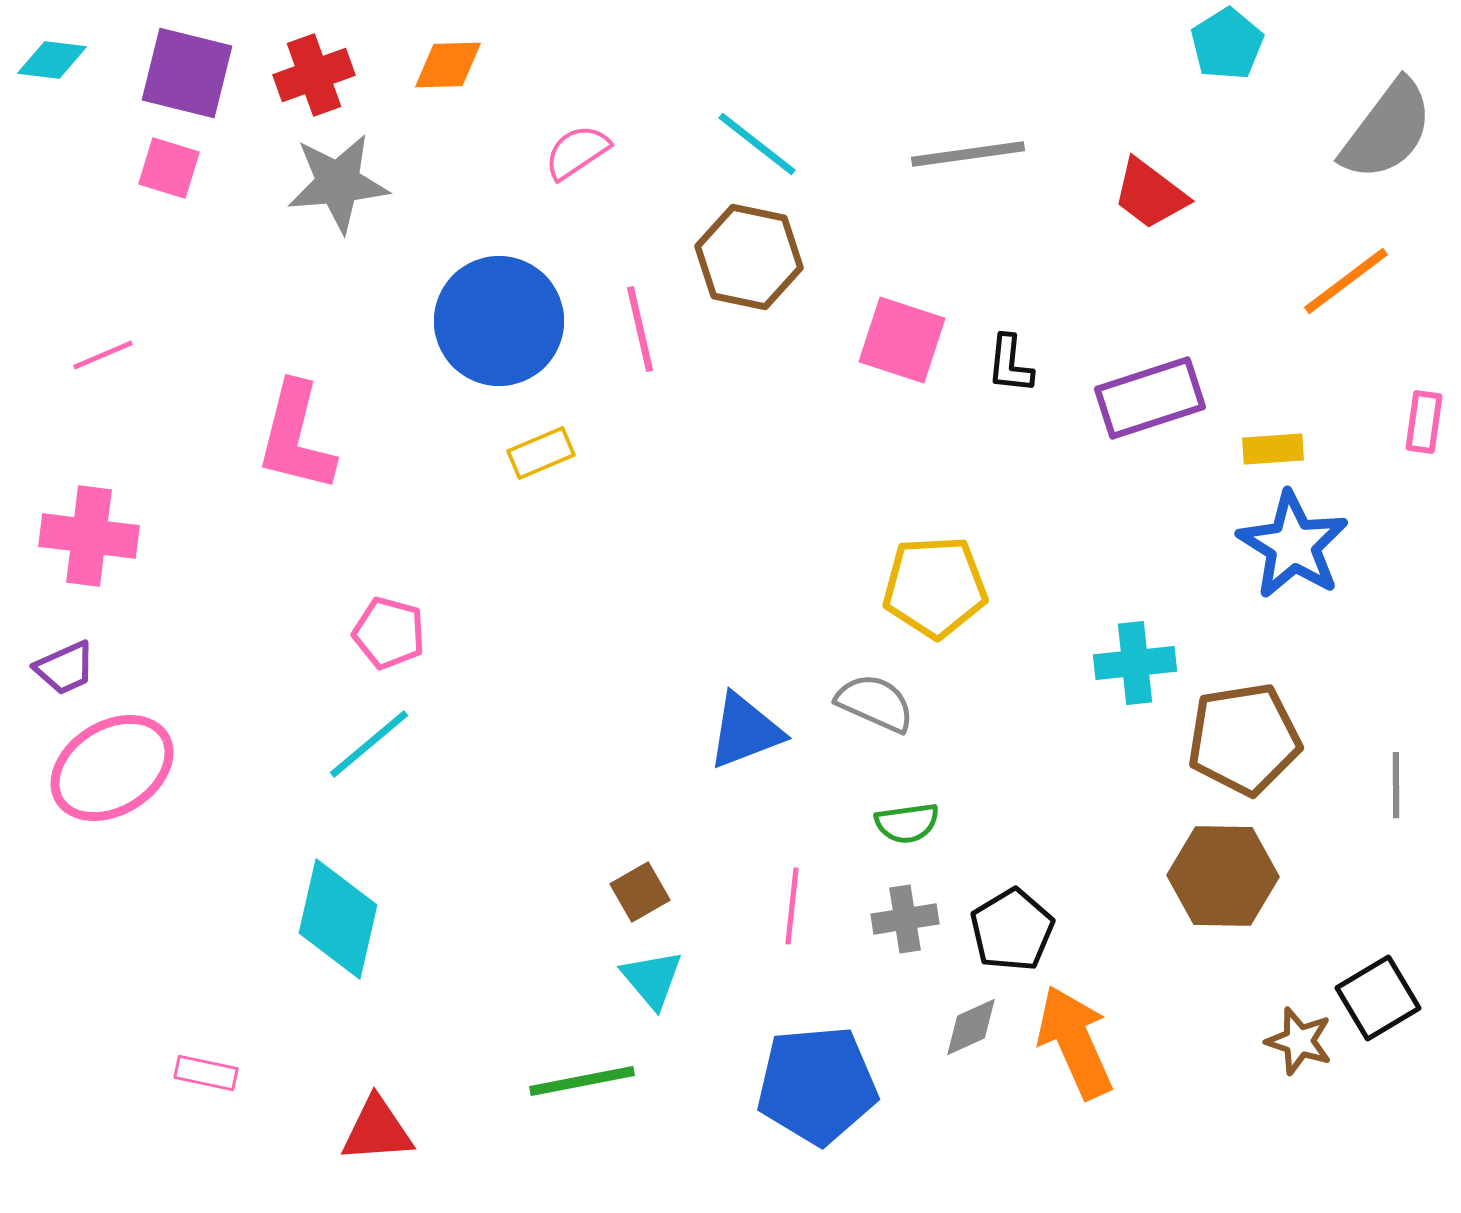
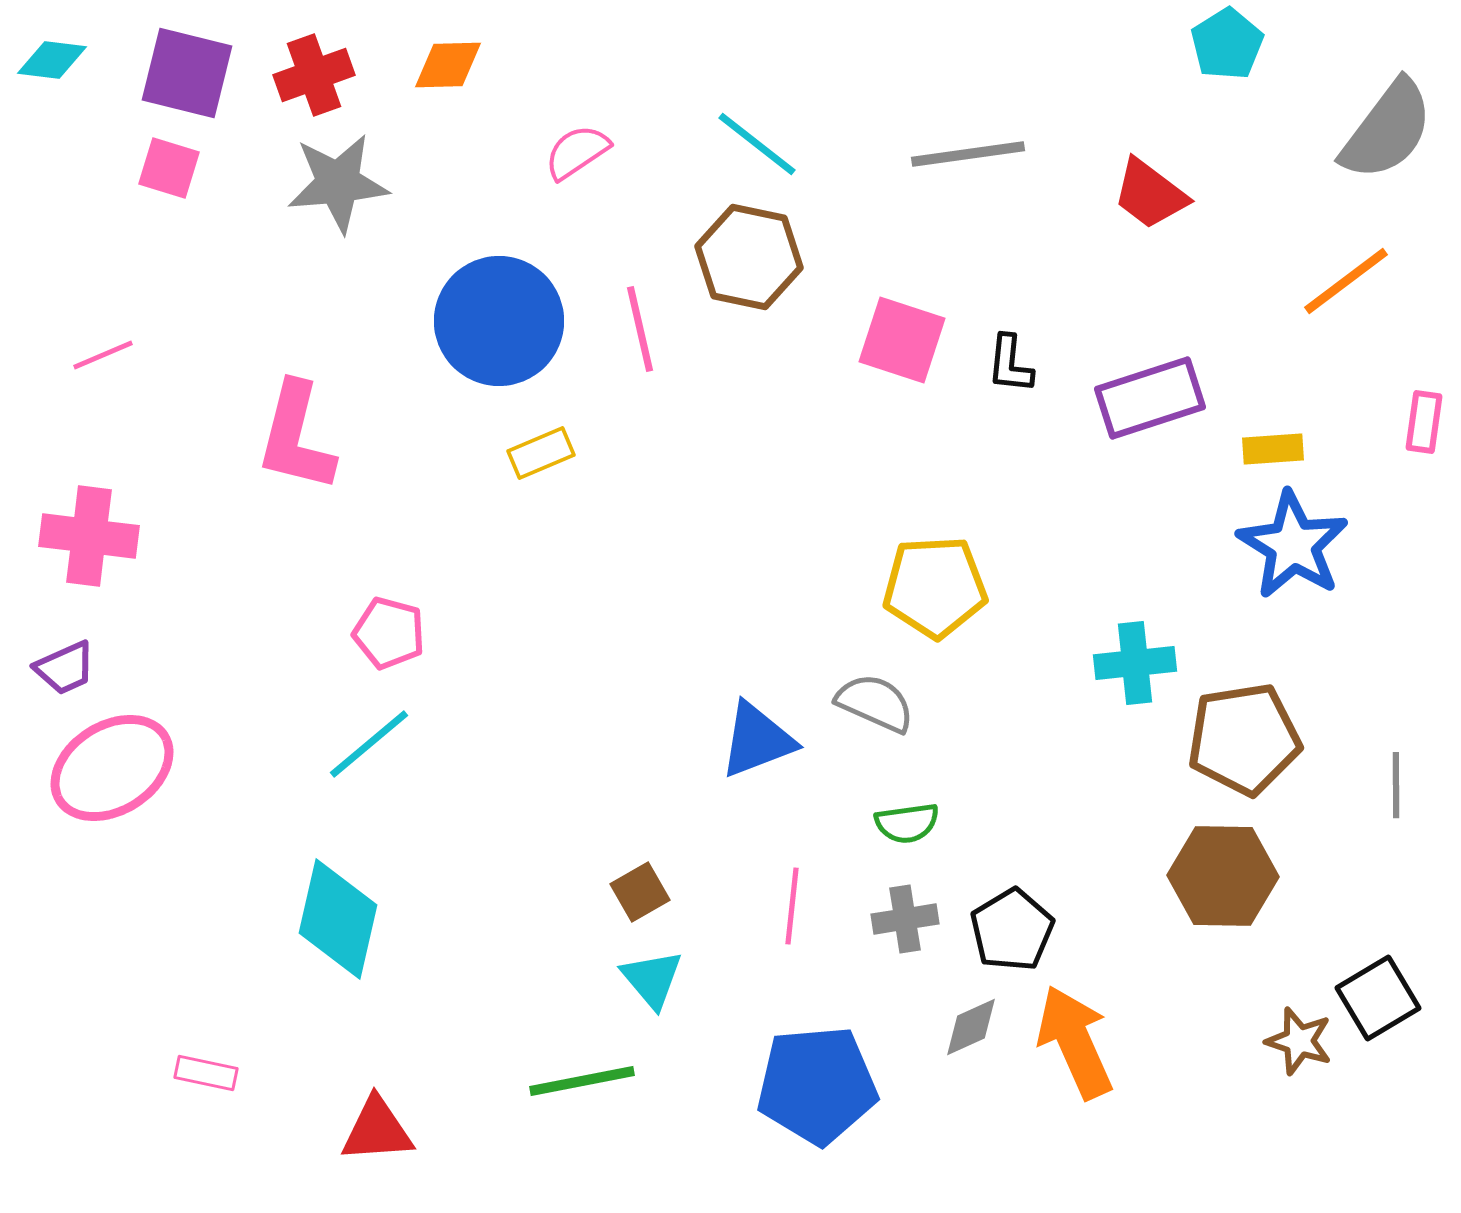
blue triangle at (745, 731): moved 12 px right, 9 px down
